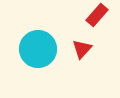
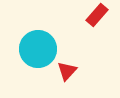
red triangle: moved 15 px left, 22 px down
